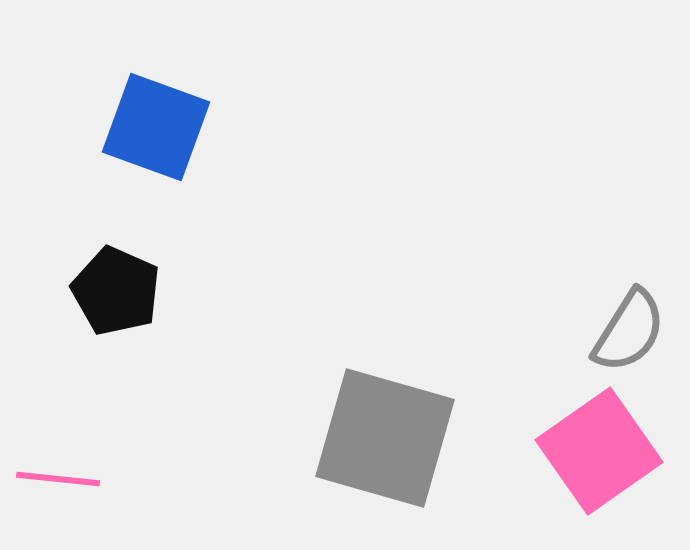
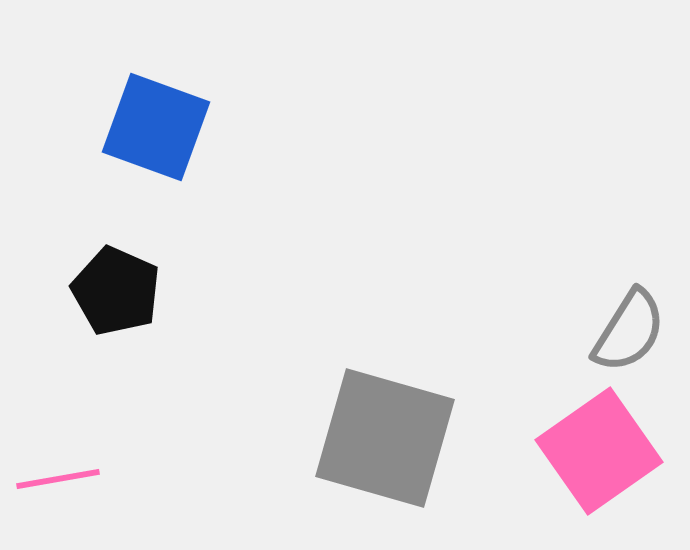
pink line: rotated 16 degrees counterclockwise
